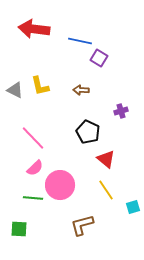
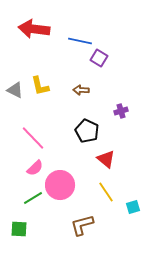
black pentagon: moved 1 px left, 1 px up
yellow line: moved 2 px down
green line: rotated 36 degrees counterclockwise
